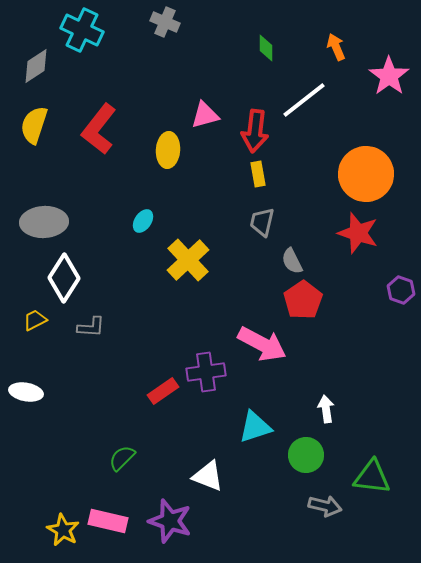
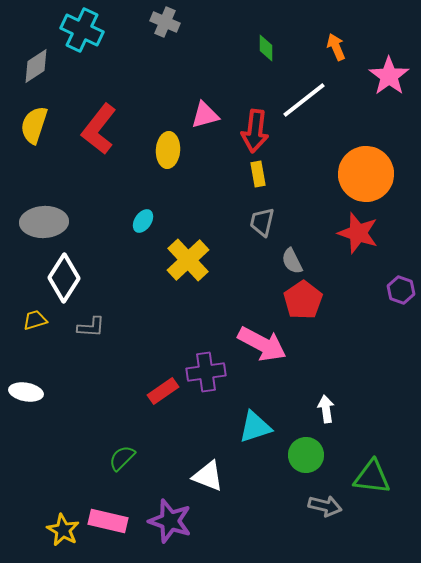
yellow trapezoid: rotated 10 degrees clockwise
